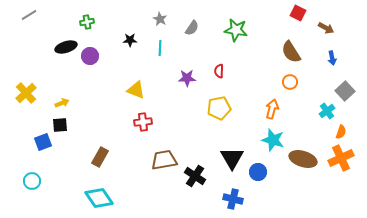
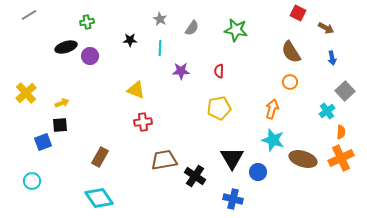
purple star: moved 6 px left, 7 px up
orange semicircle: rotated 16 degrees counterclockwise
